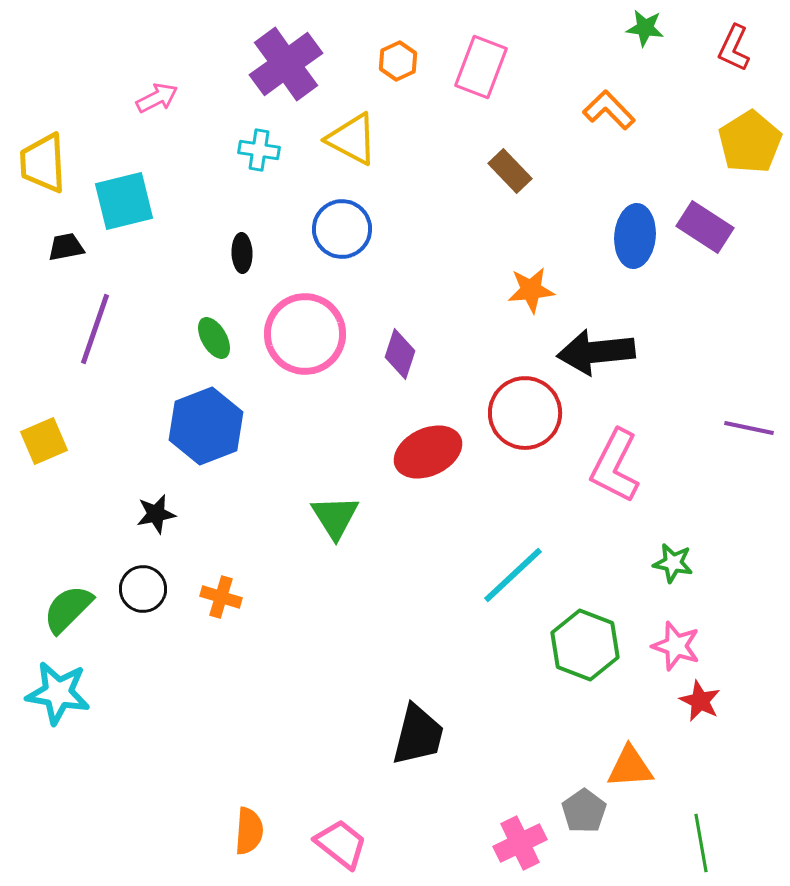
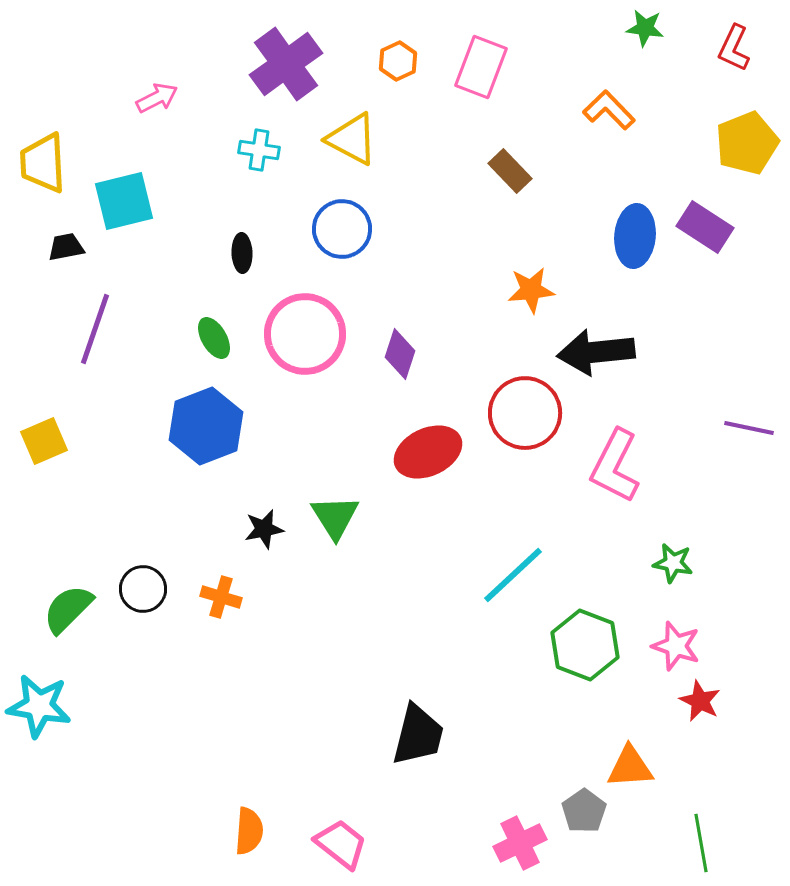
yellow pentagon at (750, 142): moved 3 px left, 1 px down; rotated 10 degrees clockwise
black star at (156, 514): moved 108 px right, 15 px down
cyan star at (58, 693): moved 19 px left, 13 px down
